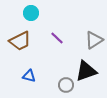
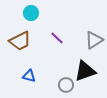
black triangle: moved 1 px left
